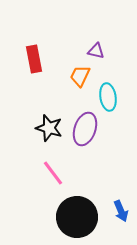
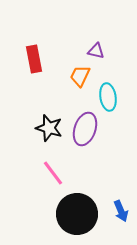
black circle: moved 3 px up
